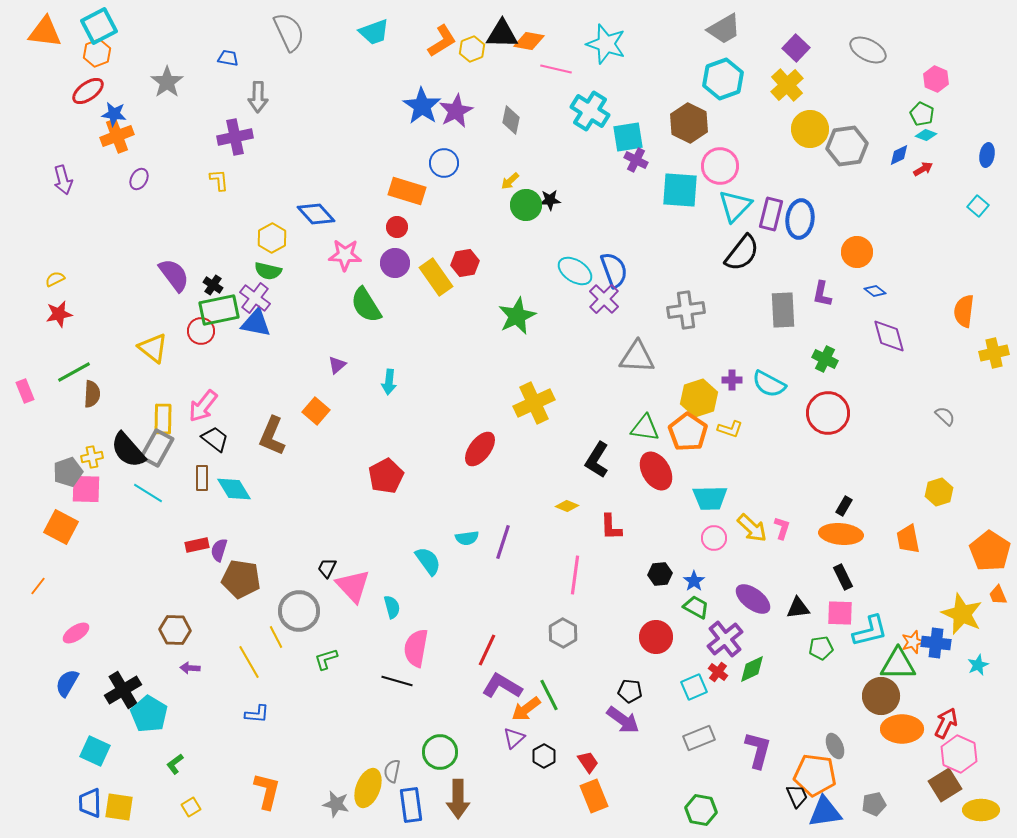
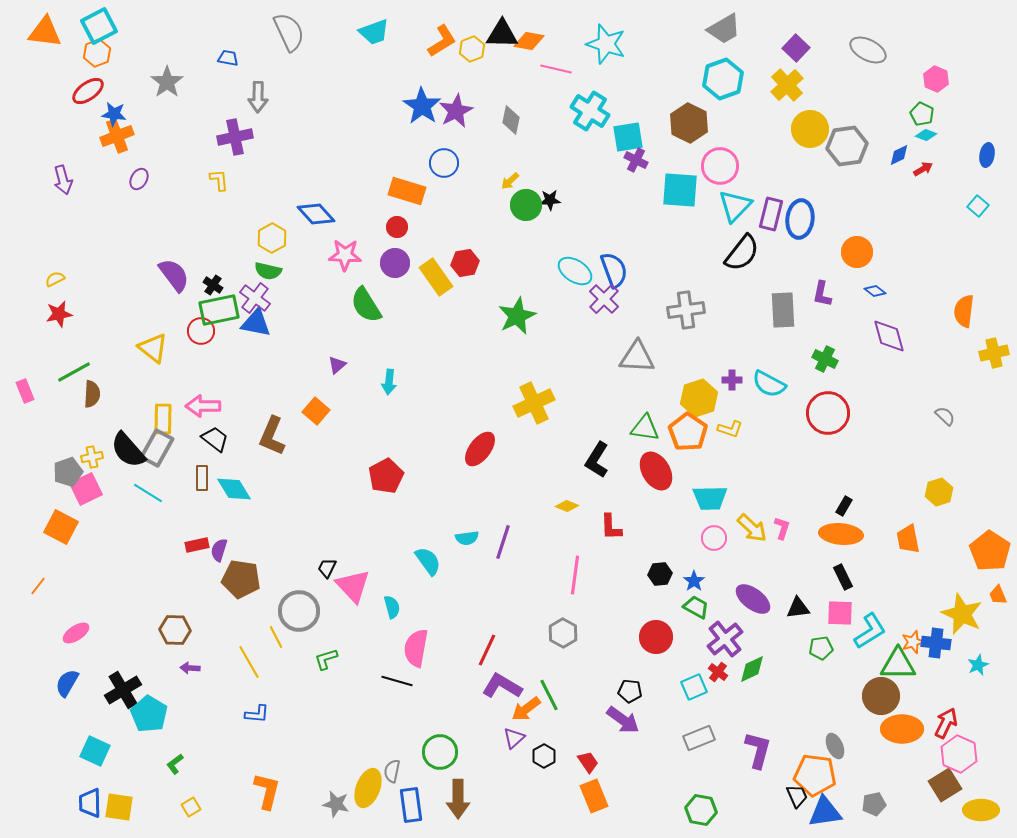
pink arrow at (203, 406): rotated 52 degrees clockwise
pink square at (86, 489): rotated 28 degrees counterclockwise
cyan L-shape at (870, 631): rotated 18 degrees counterclockwise
